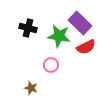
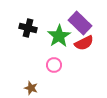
green star: rotated 30 degrees clockwise
red semicircle: moved 2 px left, 4 px up
pink circle: moved 3 px right
